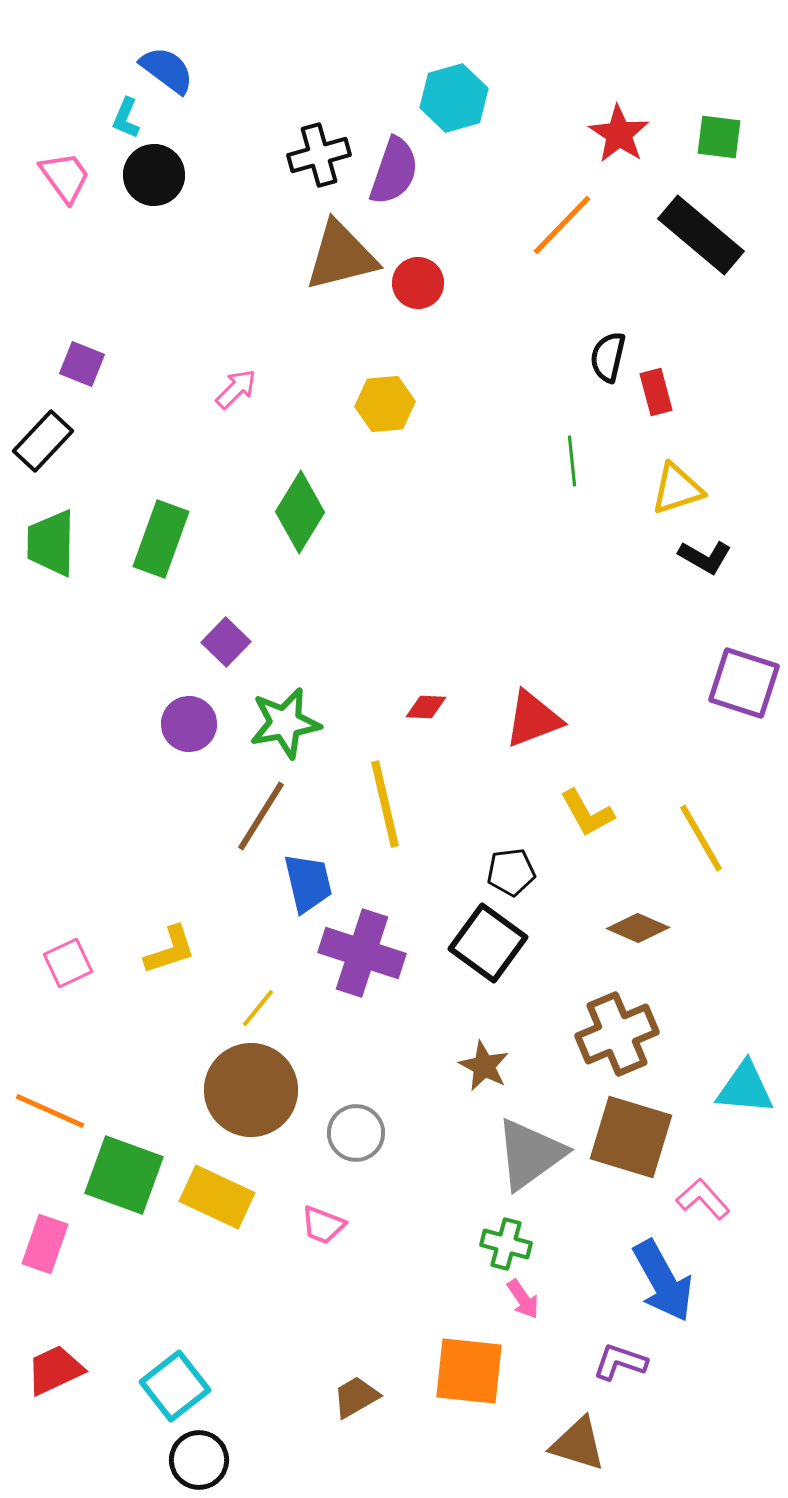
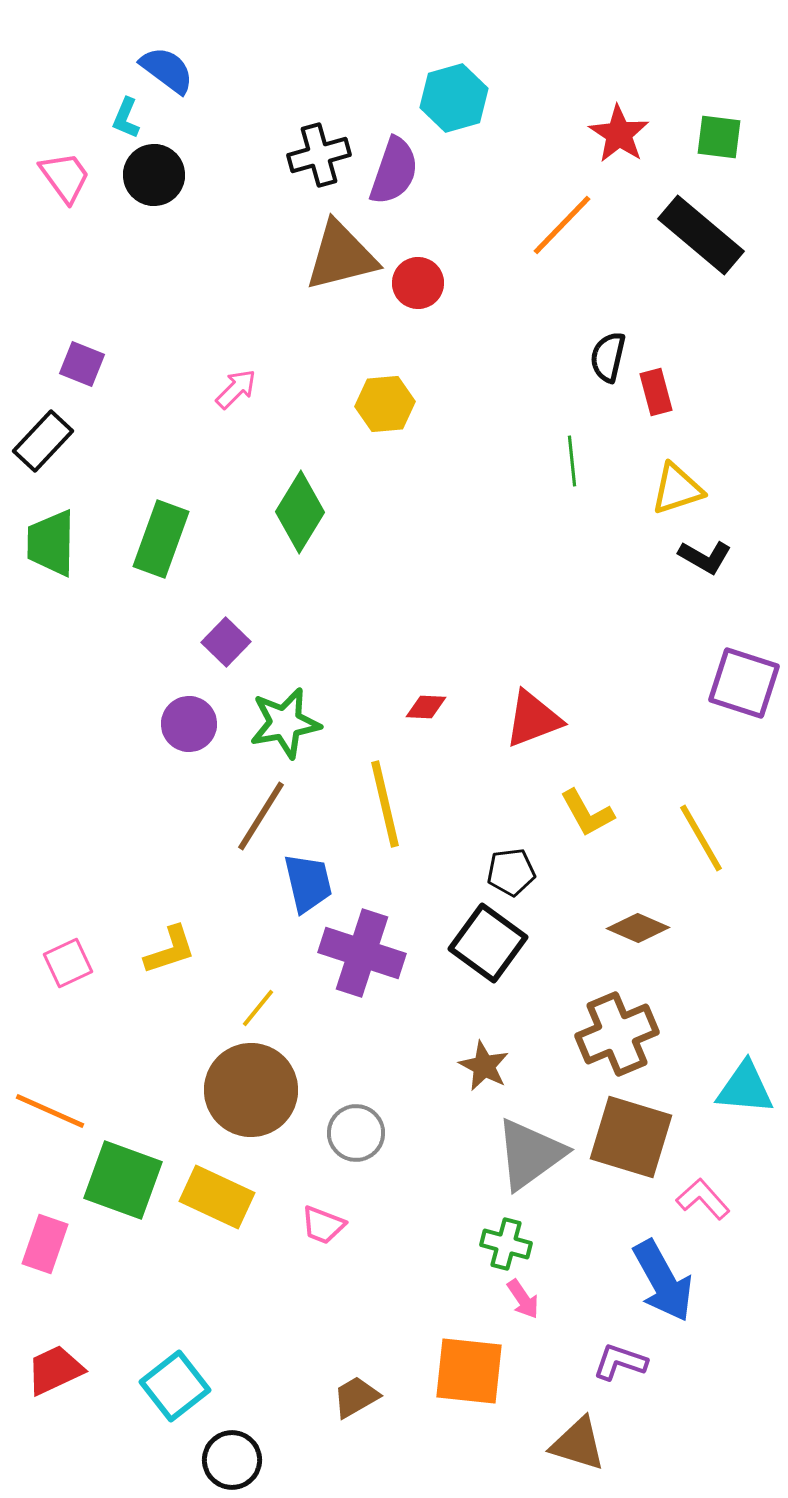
green square at (124, 1175): moved 1 px left, 5 px down
black circle at (199, 1460): moved 33 px right
